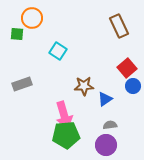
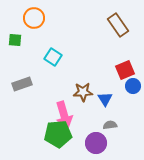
orange circle: moved 2 px right
brown rectangle: moved 1 px left, 1 px up; rotated 10 degrees counterclockwise
green square: moved 2 px left, 6 px down
cyan square: moved 5 px left, 6 px down
red square: moved 2 px left, 2 px down; rotated 18 degrees clockwise
brown star: moved 1 px left, 6 px down
blue triangle: rotated 28 degrees counterclockwise
green pentagon: moved 8 px left, 1 px up
purple circle: moved 10 px left, 2 px up
